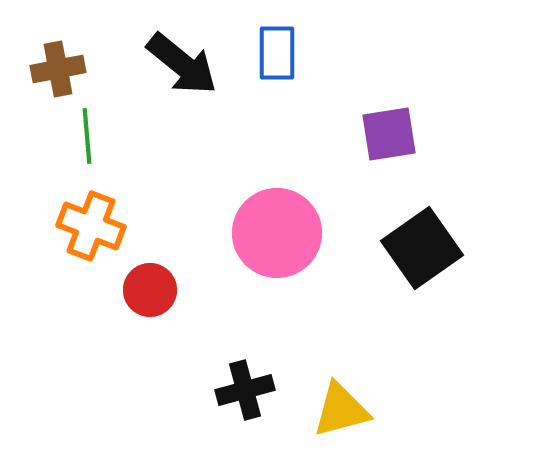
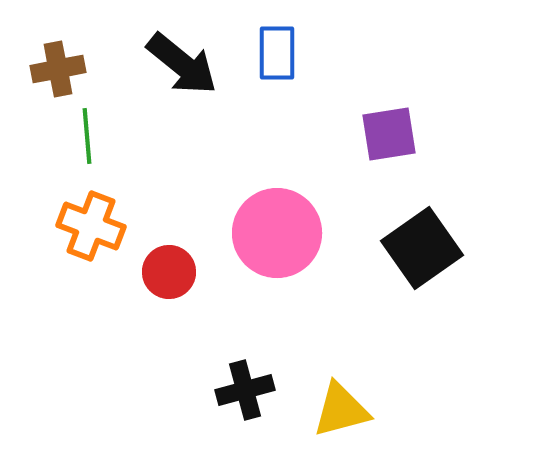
red circle: moved 19 px right, 18 px up
